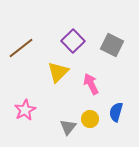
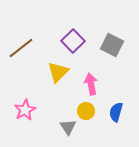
pink arrow: rotated 15 degrees clockwise
yellow circle: moved 4 px left, 8 px up
gray triangle: rotated 12 degrees counterclockwise
